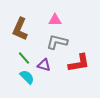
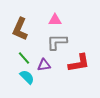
gray L-shape: rotated 15 degrees counterclockwise
purple triangle: rotated 24 degrees counterclockwise
